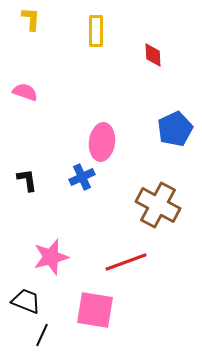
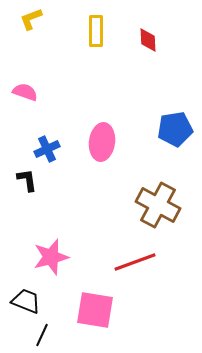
yellow L-shape: rotated 115 degrees counterclockwise
red diamond: moved 5 px left, 15 px up
blue pentagon: rotated 16 degrees clockwise
blue cross: moved 35 px left, 28 px up
red line: moved 9 px right
